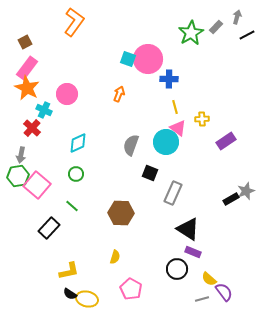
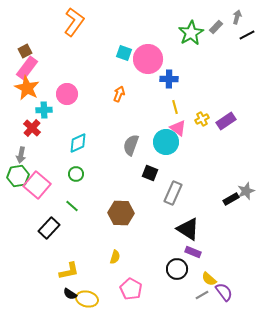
brown square at (25, 42): moved 9 px down
cyan square at (128, 59): moved 4 px left, 6 px up
cyan cross at (44, 110): rotated 28 degrees counterclockwise
yellow cross at (202, 119): rotated 24 degrees counterclockwise
purple rectangle at (226, 141): moved 20 px up
gray line at (202, 299): moved 4 px up; rotated 16 degrees counterclockwise
